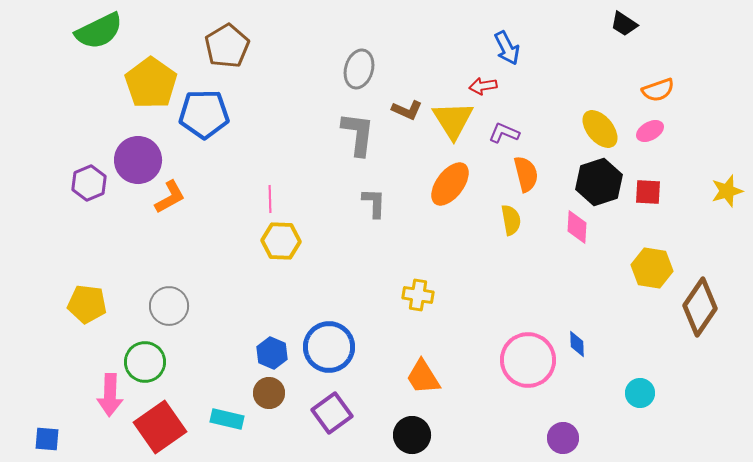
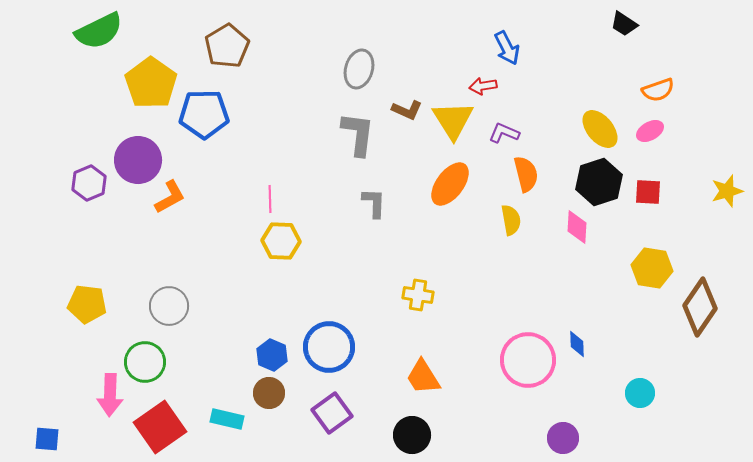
blue hexagon at (272, 353): moved 2 px down
